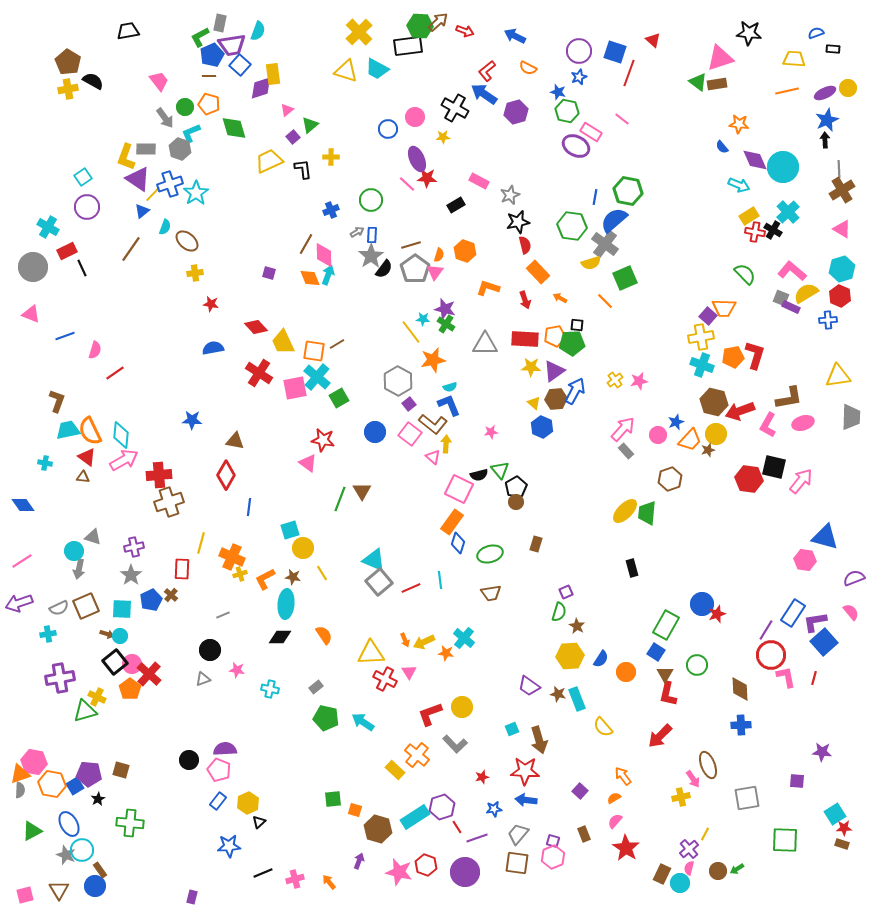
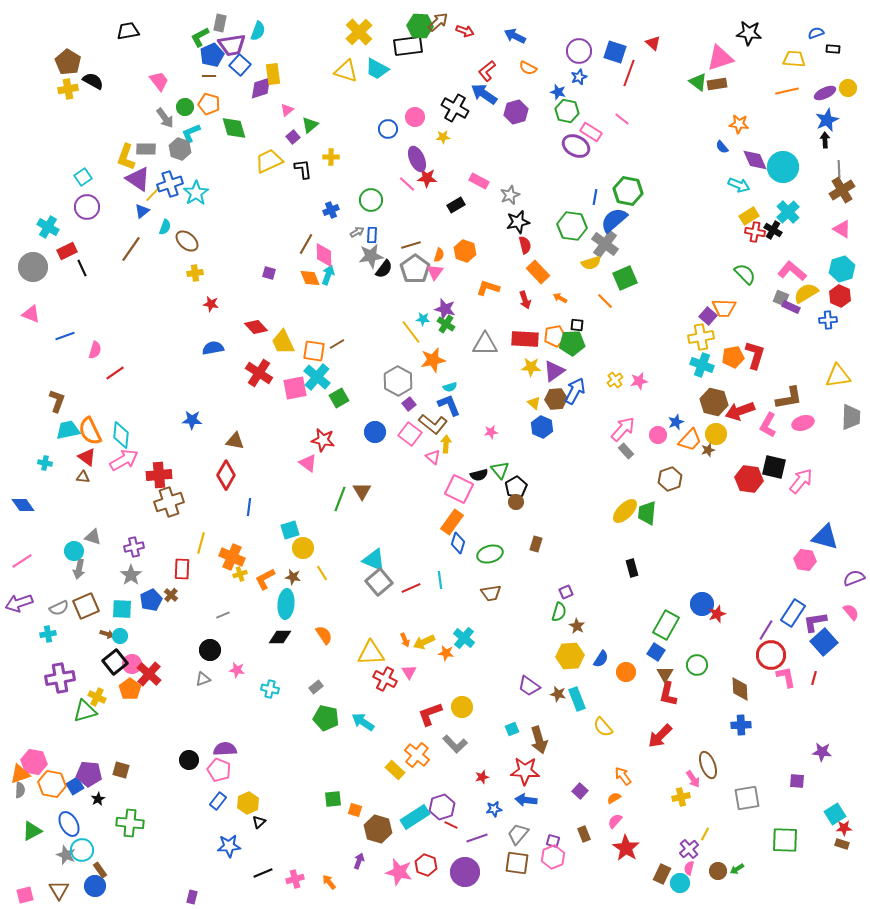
red triangle at (653, 40): moved 3 px down
gray star at (371, 256): rotated 25 degrees clockwise
red line at (457, 827): moved 6 px left, 2 px up; rotated 32 degrees counterclockwise
